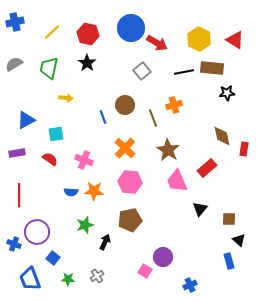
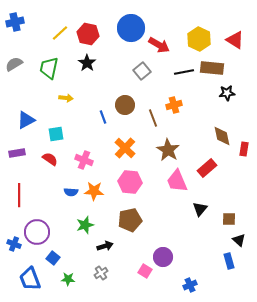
yellow line at (52, 32): moved 8 px right, 1 px down
red arrow at (157, 43): moved 2 px right, 2 px down
black arrow at (105, 242): moved 4 px down; rotated 49 degrees clockwise
gray cross at (97, 276): moved 4 px right, 3 px up
